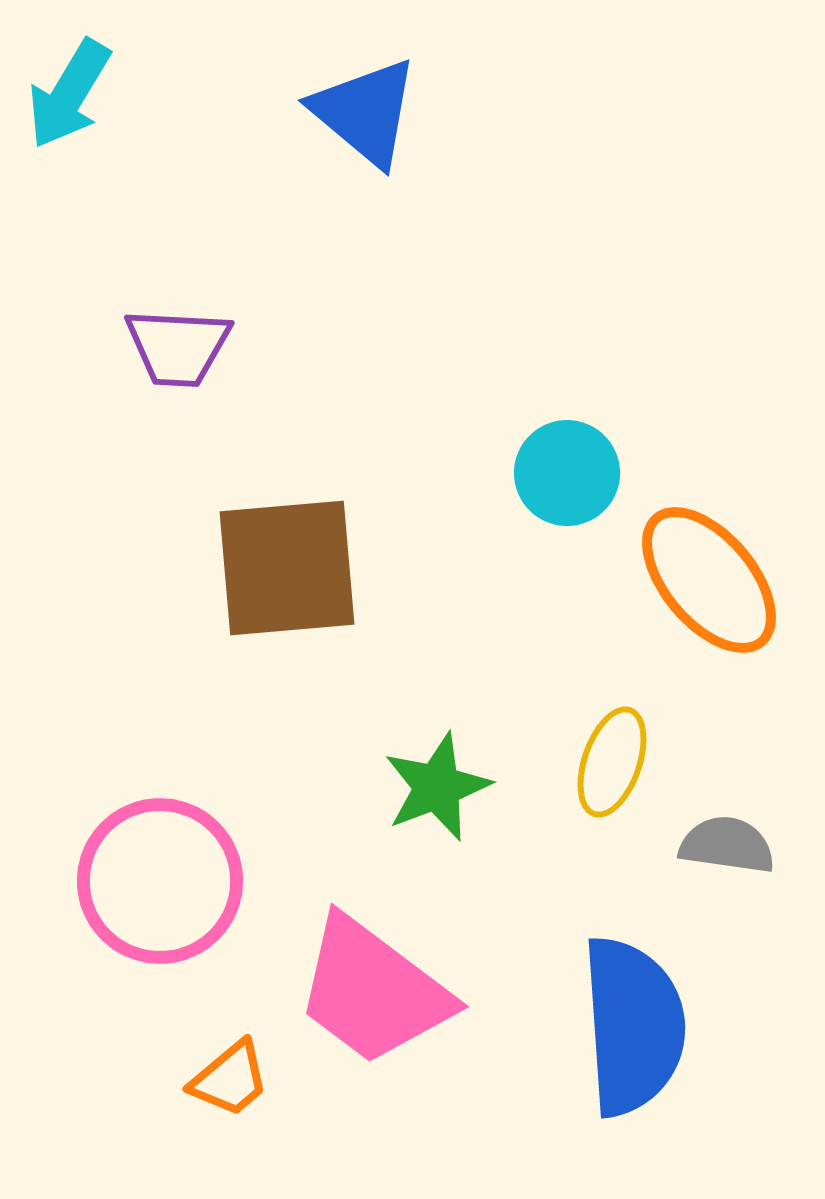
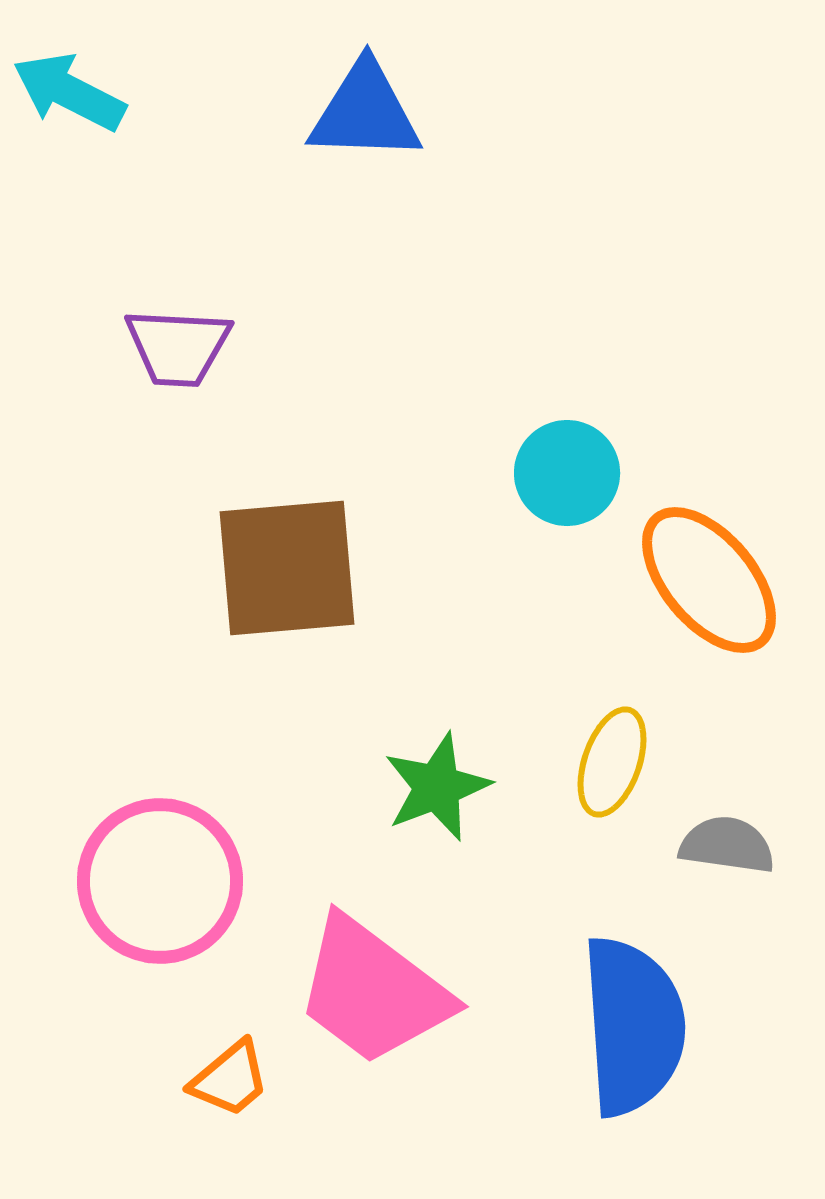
cyan arrow: moved 2 px up; rotated 86 degrees clockwise
blue triangle: rotated 38 degrees counterclockwise
